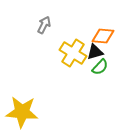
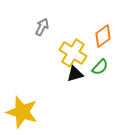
gray arrow: moved 2 px left, 2 px down
orange diamond: rotated 40 degrees counterclockwise
black triangle: moved 20 px left, 22 px down
yellow star: rotated 12 degrees clockwise
